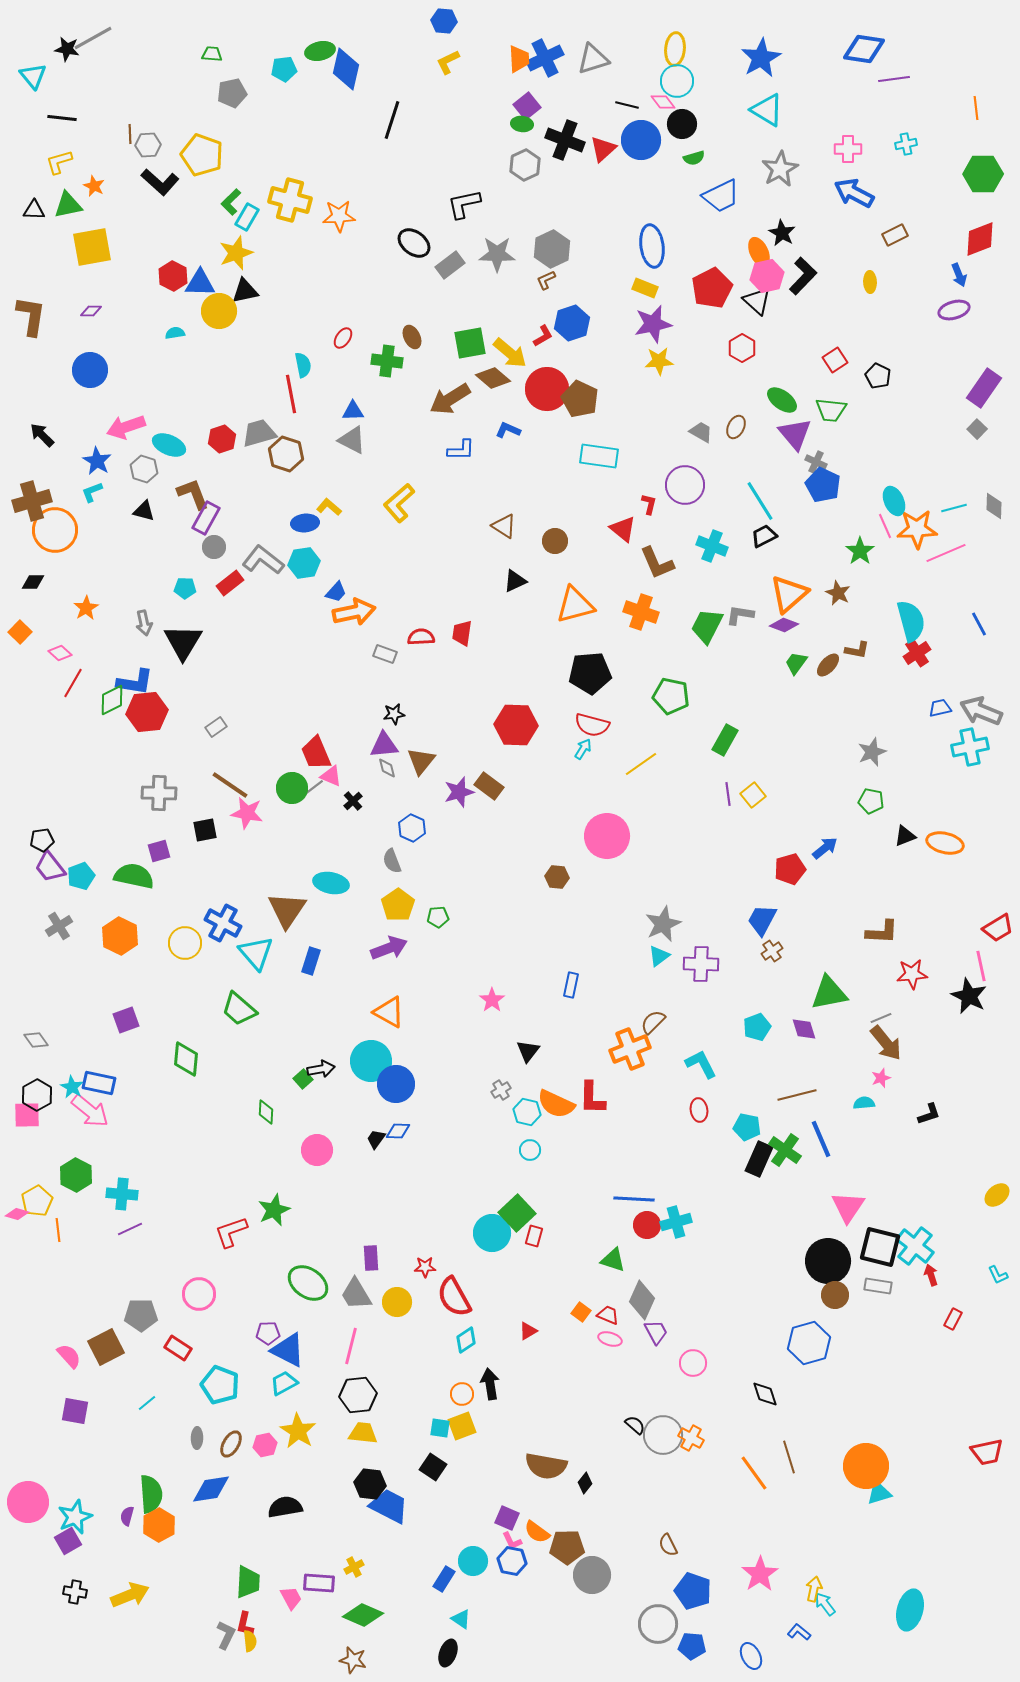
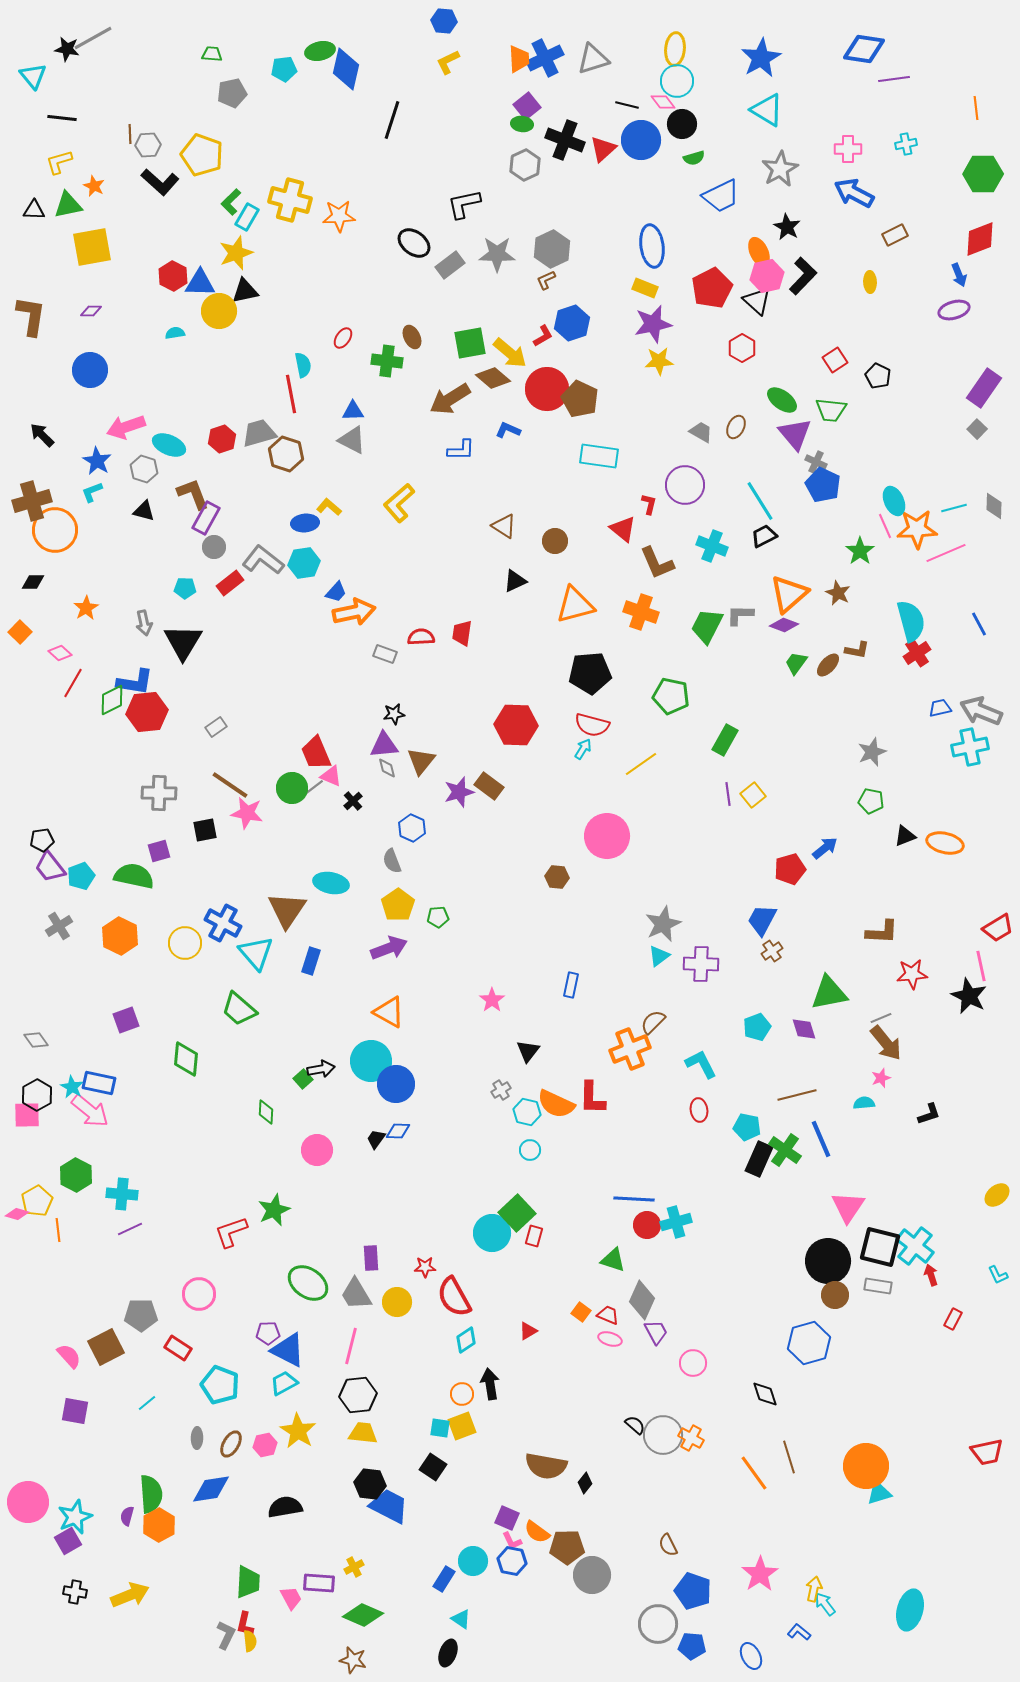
black star at (782, 233): moved 5 px right, 6 px up
gray L-shape at (740, 615): rotated 8 degrees counterclockwise
